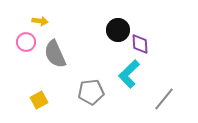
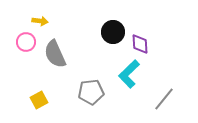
black circle: moved 5 px left, 2 px down
